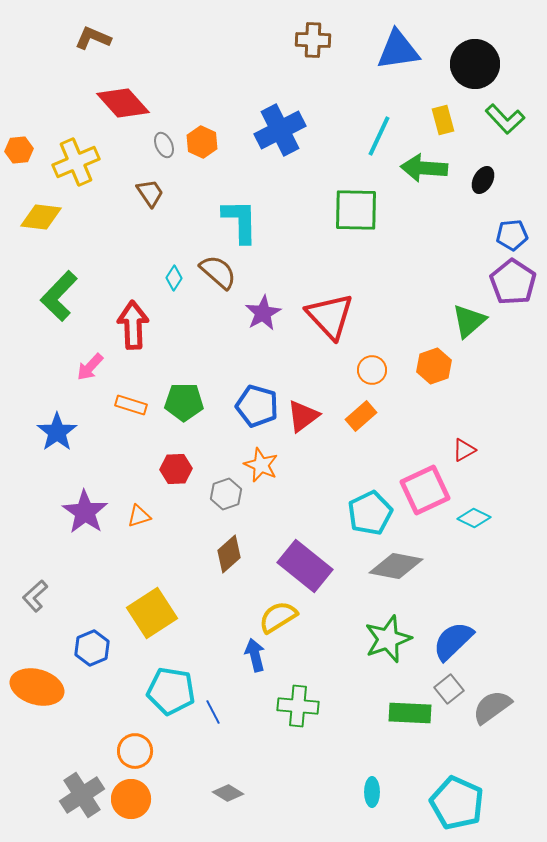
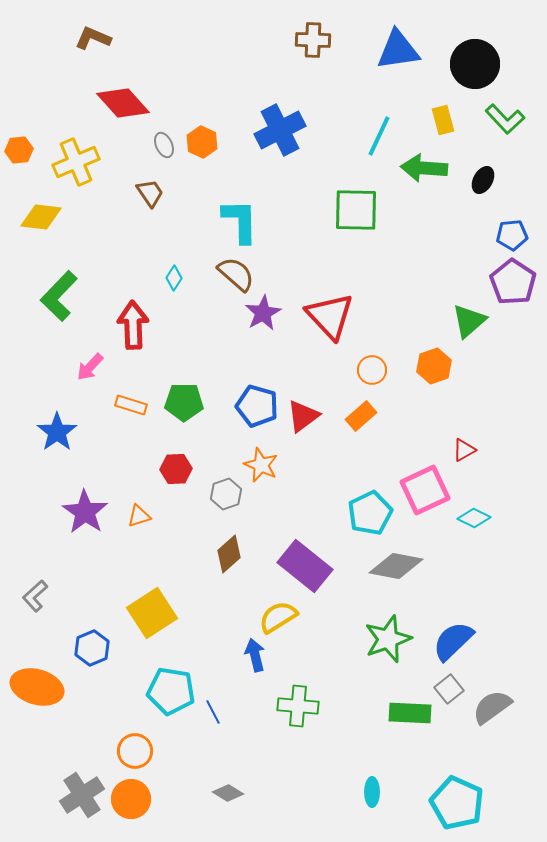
brown semicircle at (218, 272): moved 18 px right, 2 px down
